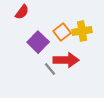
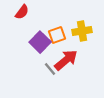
orange square: moved 5 px left, 3 px down; rotated 18 degrees clockwise
purple square: moved 2 px right
red arrow: rotated 40 degrees counterclockwise
